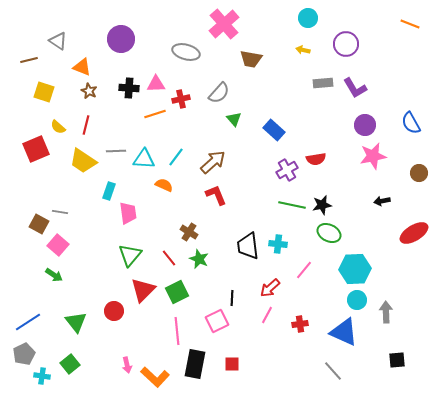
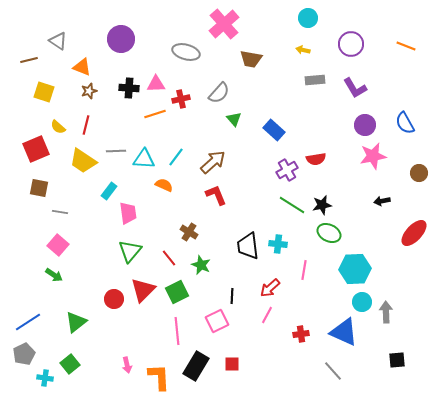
orange line at (410, 24): moved 4 px left, 22 px down
purple circle at (346, 44): moved 5 px right
gray rectangle at (323, 83): moved 8 px left, 3 px up
brown star at (89, 91): rotated 28 degrees clockwise
blue semicircle at (411, 123): moved 6 px left
cyan rectangle at (109, 191): rotated 18 degrees clockwise
green line at (292, 205): rotated 20 degrees clockwise
brown square at (39, 224): moved 36 px up; rotated 18 degrees counterclockwise
red ellipse at (414, 233): rotated 16 degrees counterclockwise
green triangle at (130, 255): moved 4 px up
green star at (199, 259): moved 2 px right, 6 px down
pink line at (304, 270): rotated 30 degrees counterclockwise
black line at (232, 298): moved 2 px up
cyan circle at (357, 300): moved 5 px right, 2 px down
red circle at (114, 311): moved 12 px up
green triangle at (76, 322): rotated 30 degrees clockwise
red cross at (300, 324): moved 1 px right, 10 px down
black rectangle at (195, 364): moved 1 px right, 2 px down; rotated 20 degrees clockwise
cyan cross at (42, 376): moved 3 px right, 2 px down
orange L-shape at (155, 377): moved 4 px right; rotated 136 degrees counterclockwise
